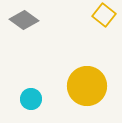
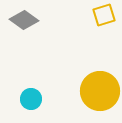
yellow square: rotated 35 degrees clockwise
yellow circle: moved 13 px right, 5 px down
